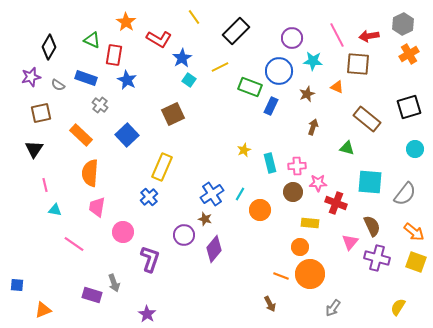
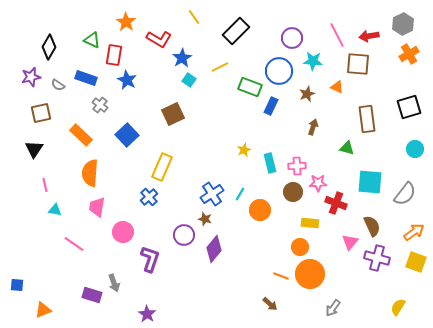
brown rectangle at (367, 119): rotated 44 degrees clockwise
orange arrow at (414, 232): rotated 75 degrees counterclockwise
brown arrow at (270, 304): rotated 21 degrees counterclockwise
